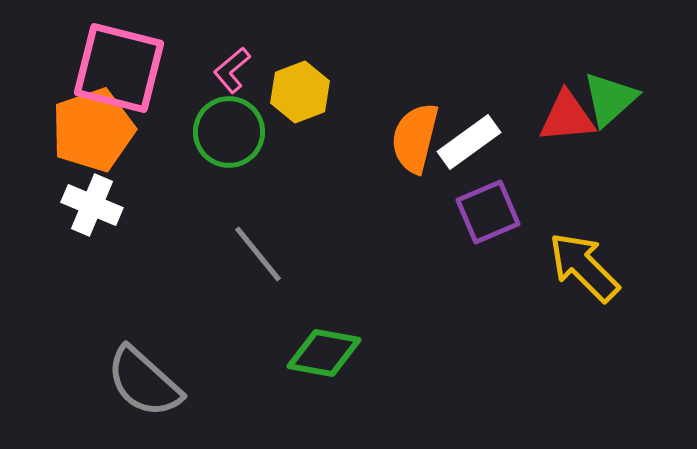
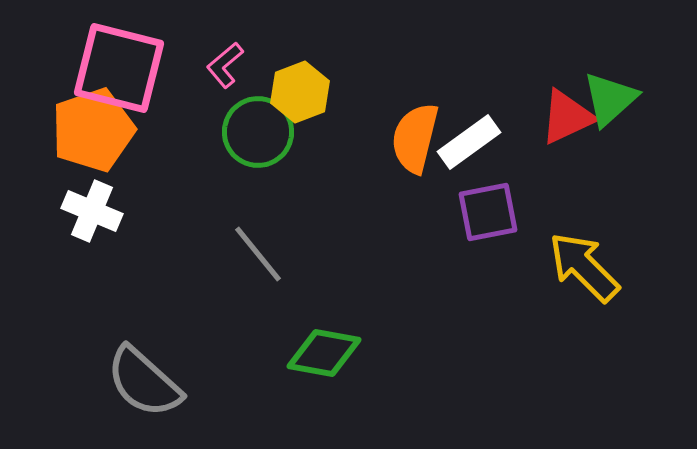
pink L-shape: moved 7 px left, 5 px up
red triangle: rotated 20 degrees counterclockwise
green circle: moved 29 px right
white cross: moved 6 px down
purple square: rotated 12 degrees clockwise
